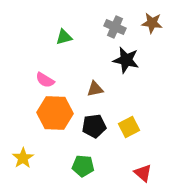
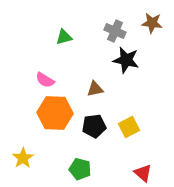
gray cross: moved 4 px down
green pentagon: moved 3 px left, 3 px down; rotated 10 degrees clockwise
